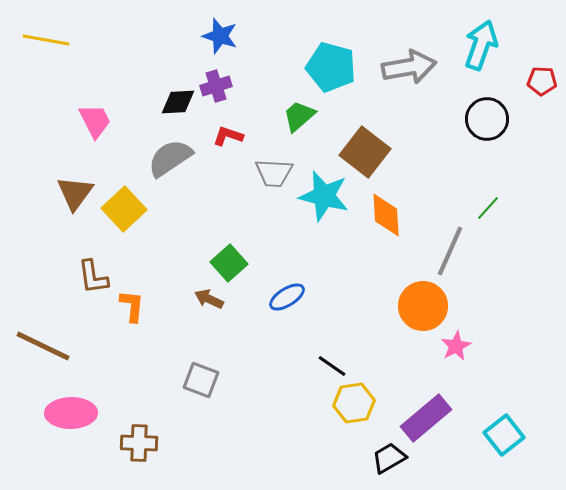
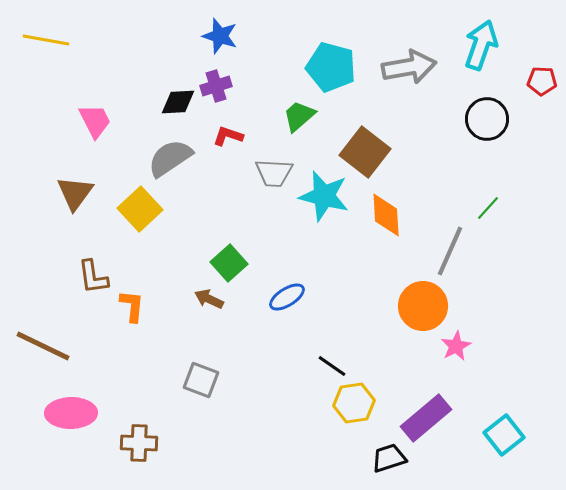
yellow square: moved 16 px right
black trapezoid: rotated 12 degrees clockwise
